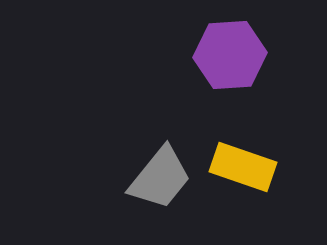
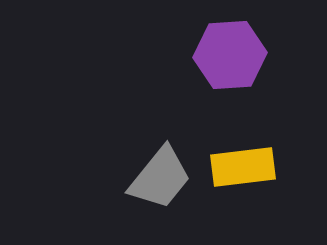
yellow rectangle: rotated 26 degrees counterclockwise
